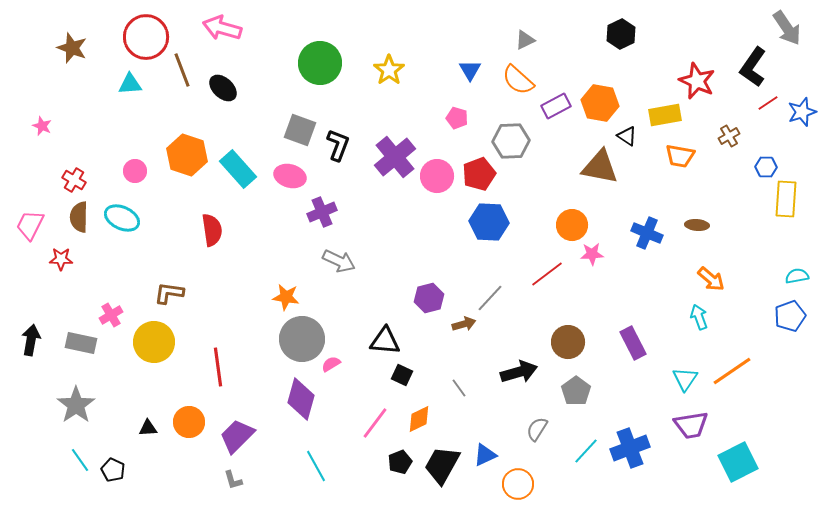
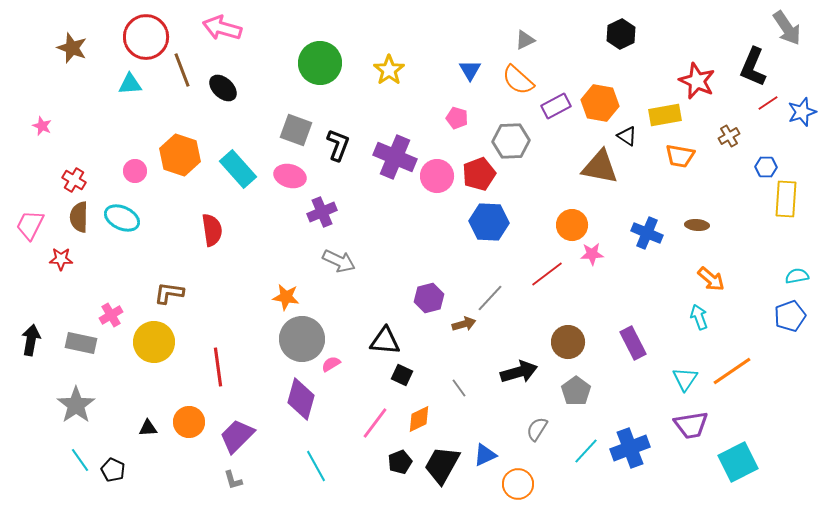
black L-shape at (753, 67): rotated 12 degrees counterclockwise
gray square at (300, 130): moved 4 px left
orange hexagon at (187, 155): moved 7 px left
purple cross at (395, 157): rotated 27 degrees counterclockwise
